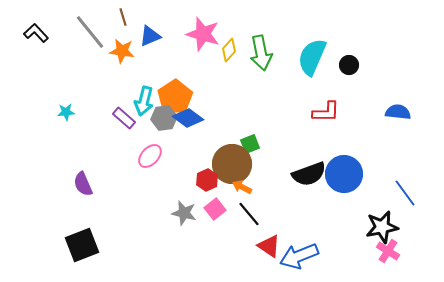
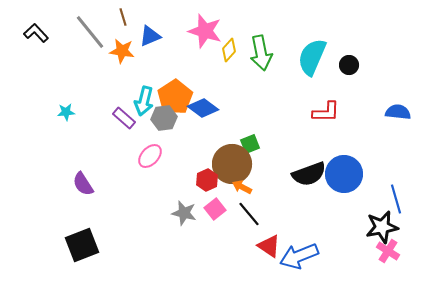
pink star: moved 2 px right, 3 px up
blue diamond: moved 15 px right, 10 px up
purple semicircle: rotated 10 degrees counterclockwise
blue line: moved 9 px left, 6 px down; rotated 20 degrees clockwise
